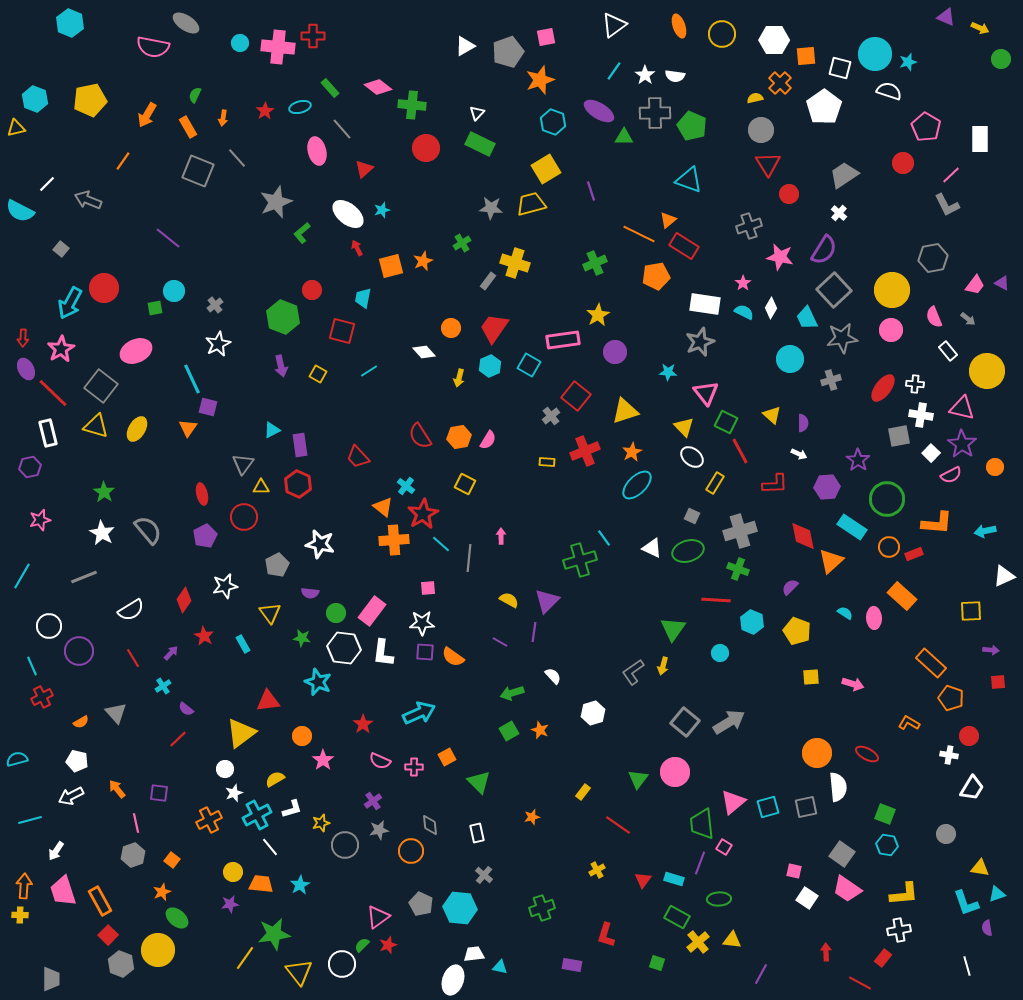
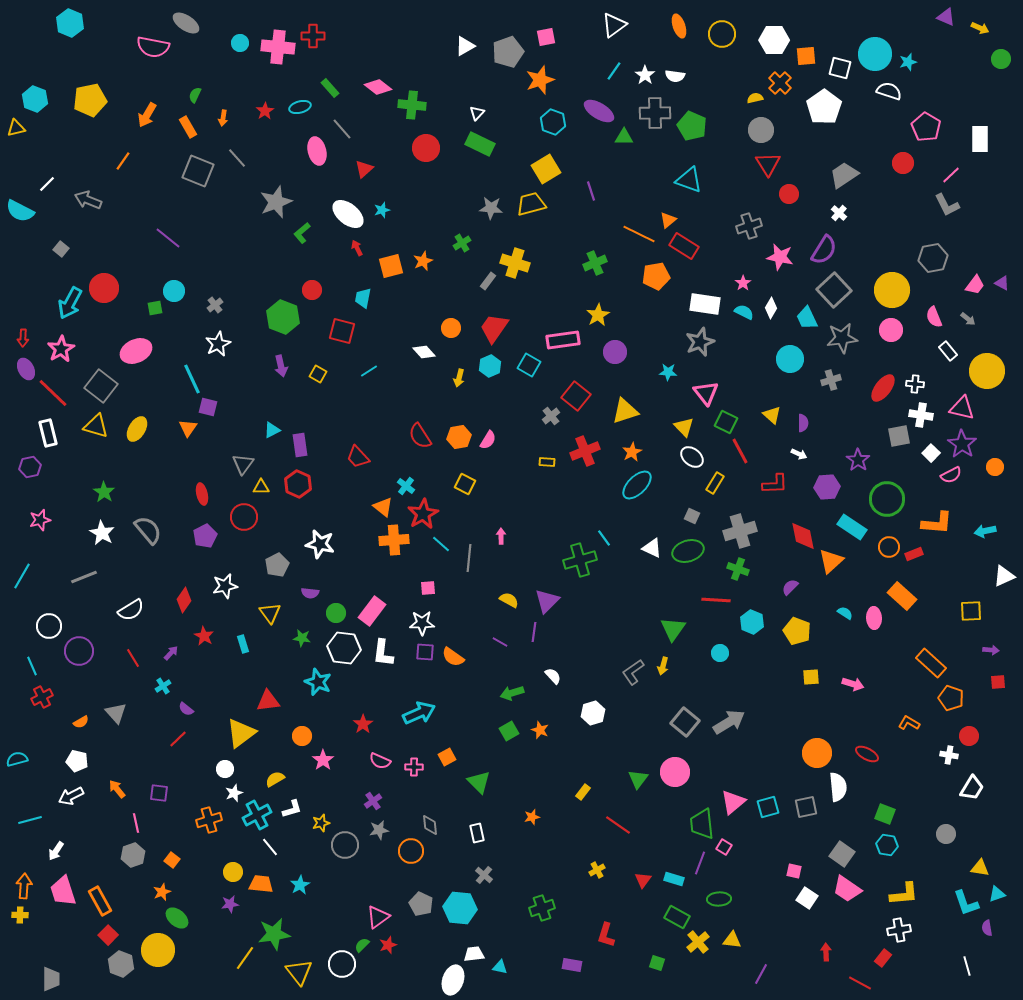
cyan rectangle at (243, 644): rotated 12 degrees clockwise
orange cross at (209, 820): rotated 10 degrees clockwise
